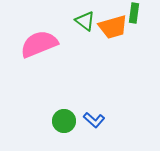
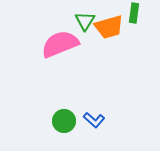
green triangle: rotated 25 degrees clockwise
orange trapezoid: moved 4 px left
pink semicircle: moved 21 px right
